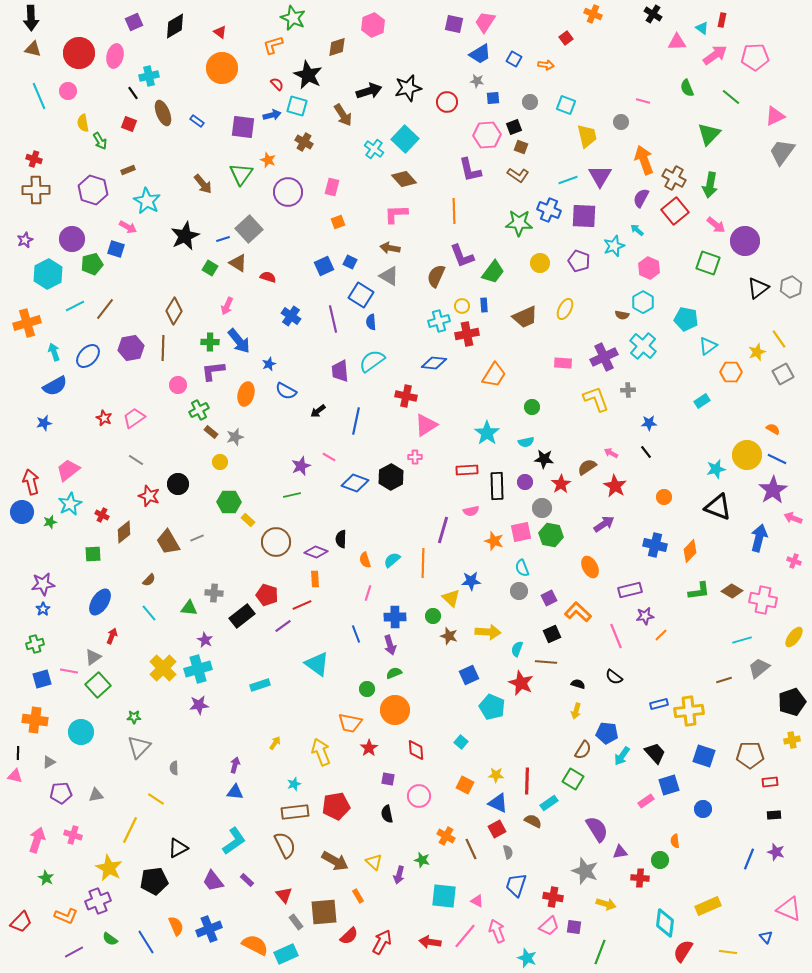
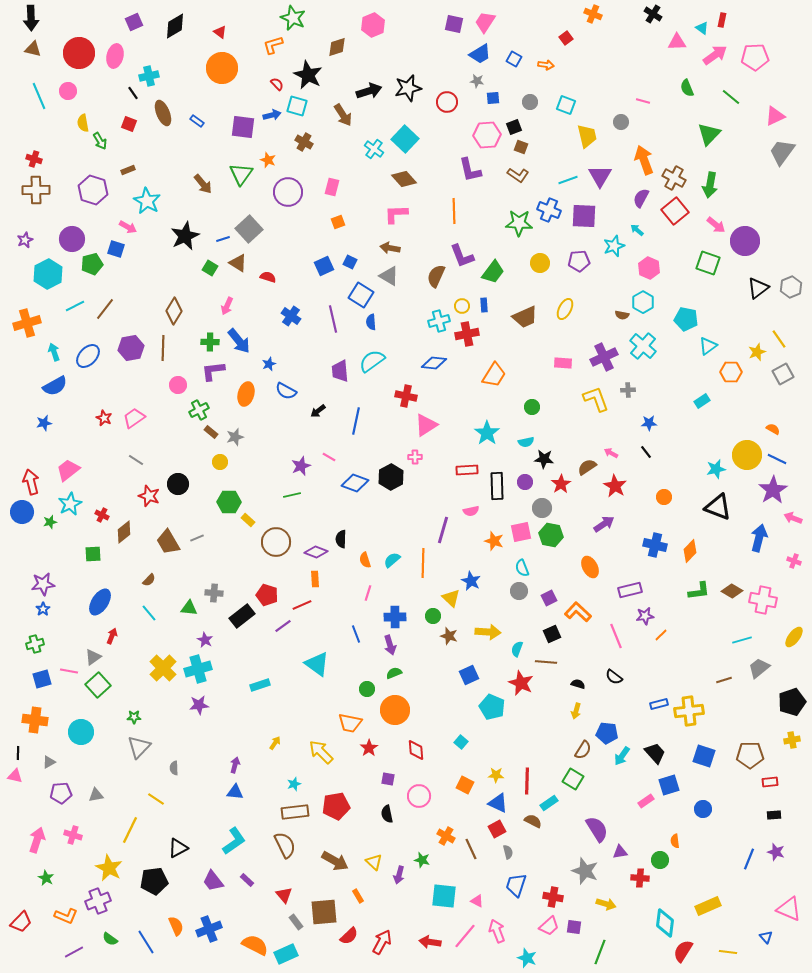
purple pentagon at (579, 261): rotated 25 degrees counterclockwise
blue star at (471, 581): rotated 30 degrees clockwise
yellow arrow at (321, 752): rotated 24 degrees counterclockwise
